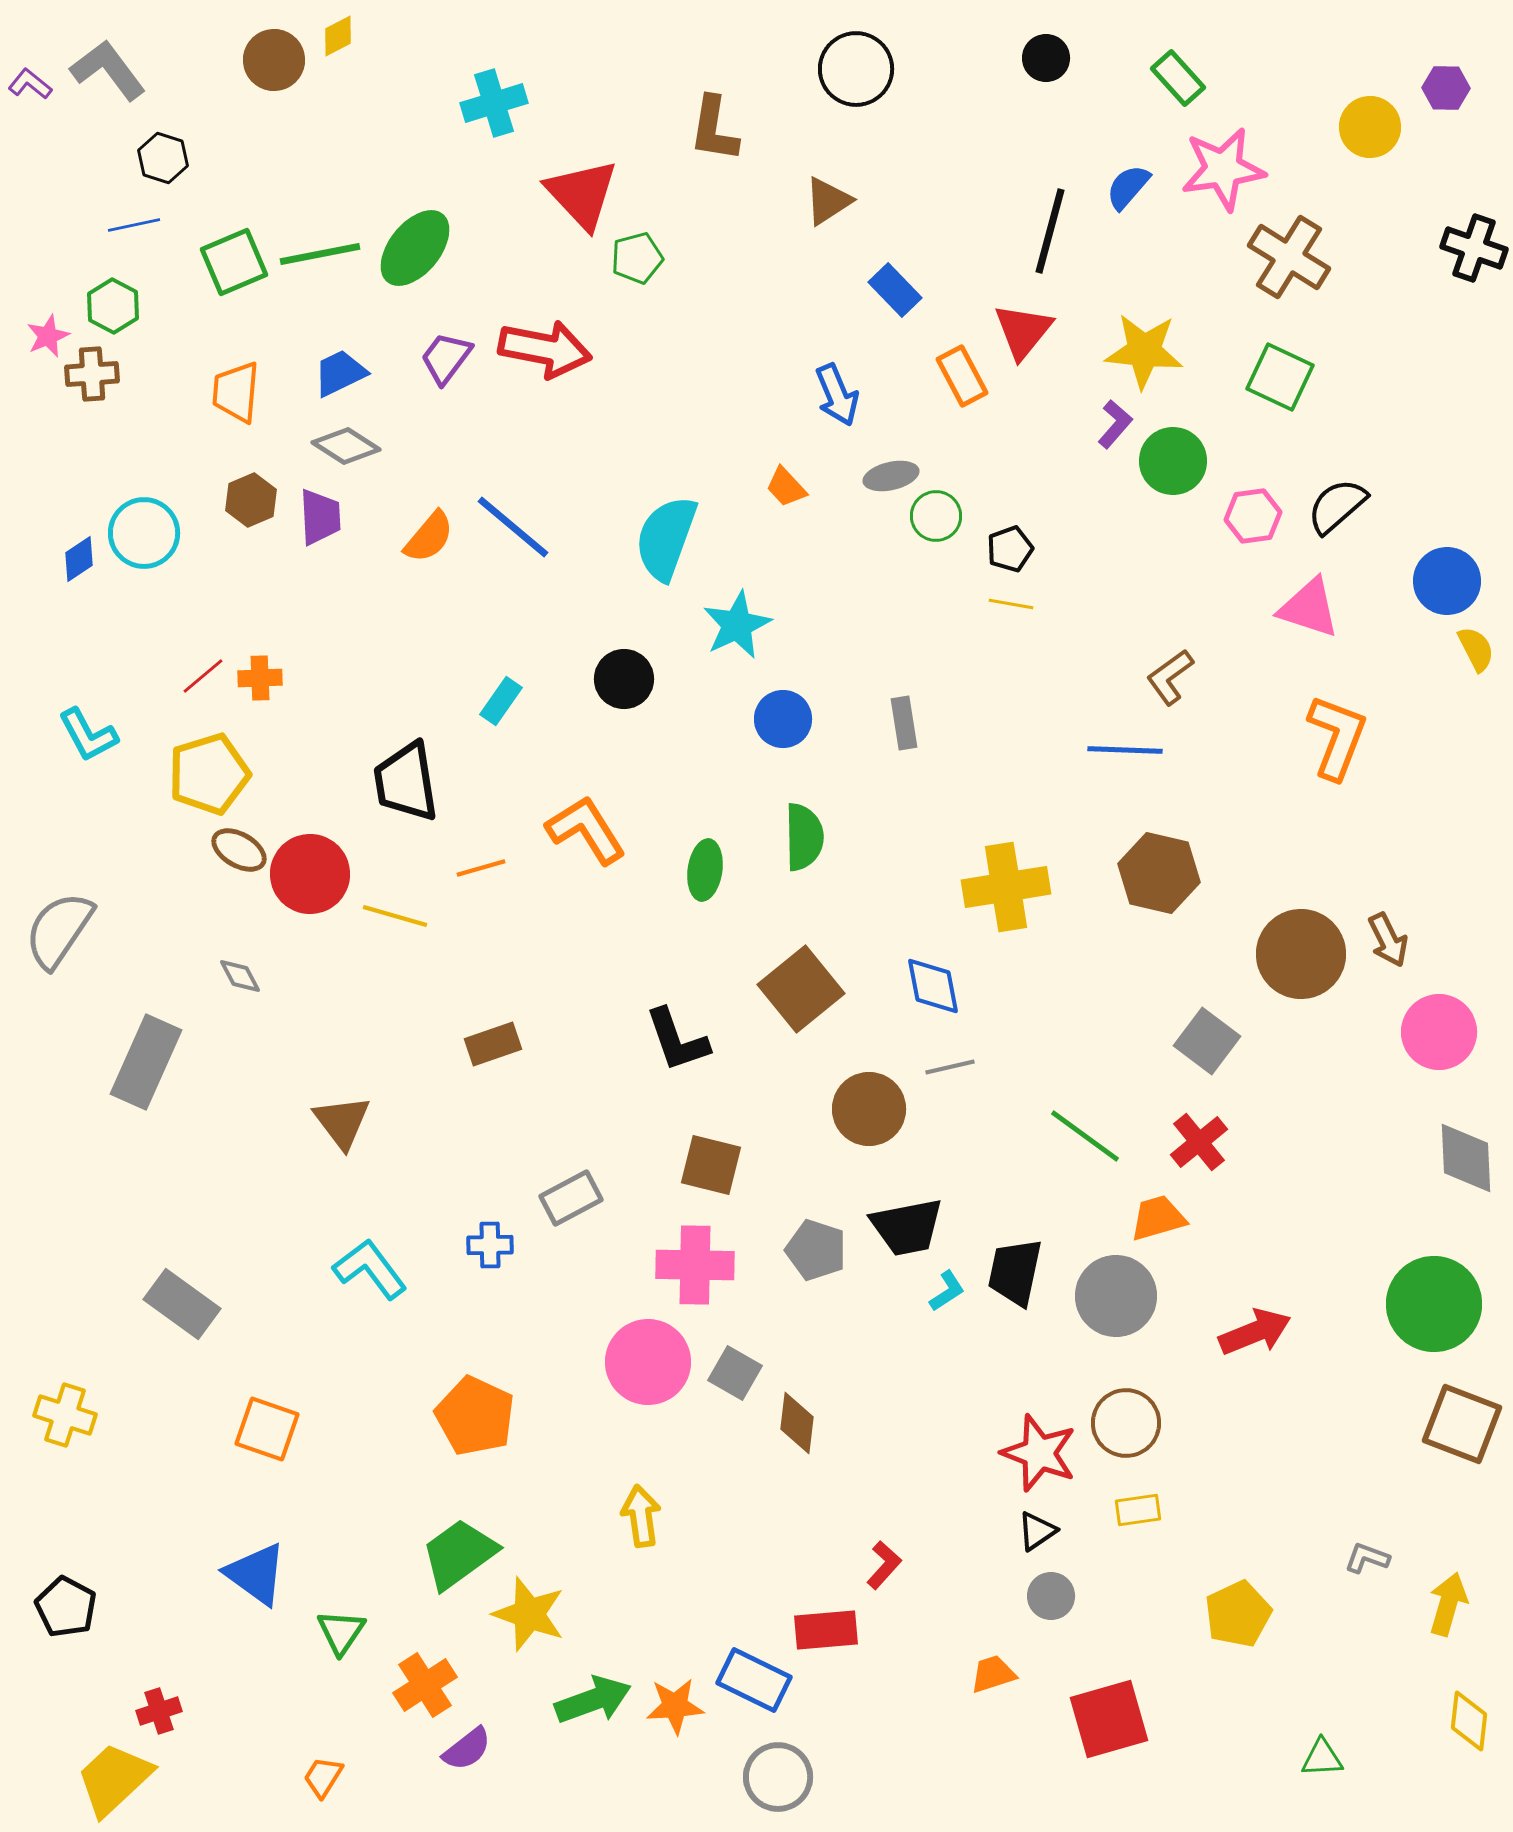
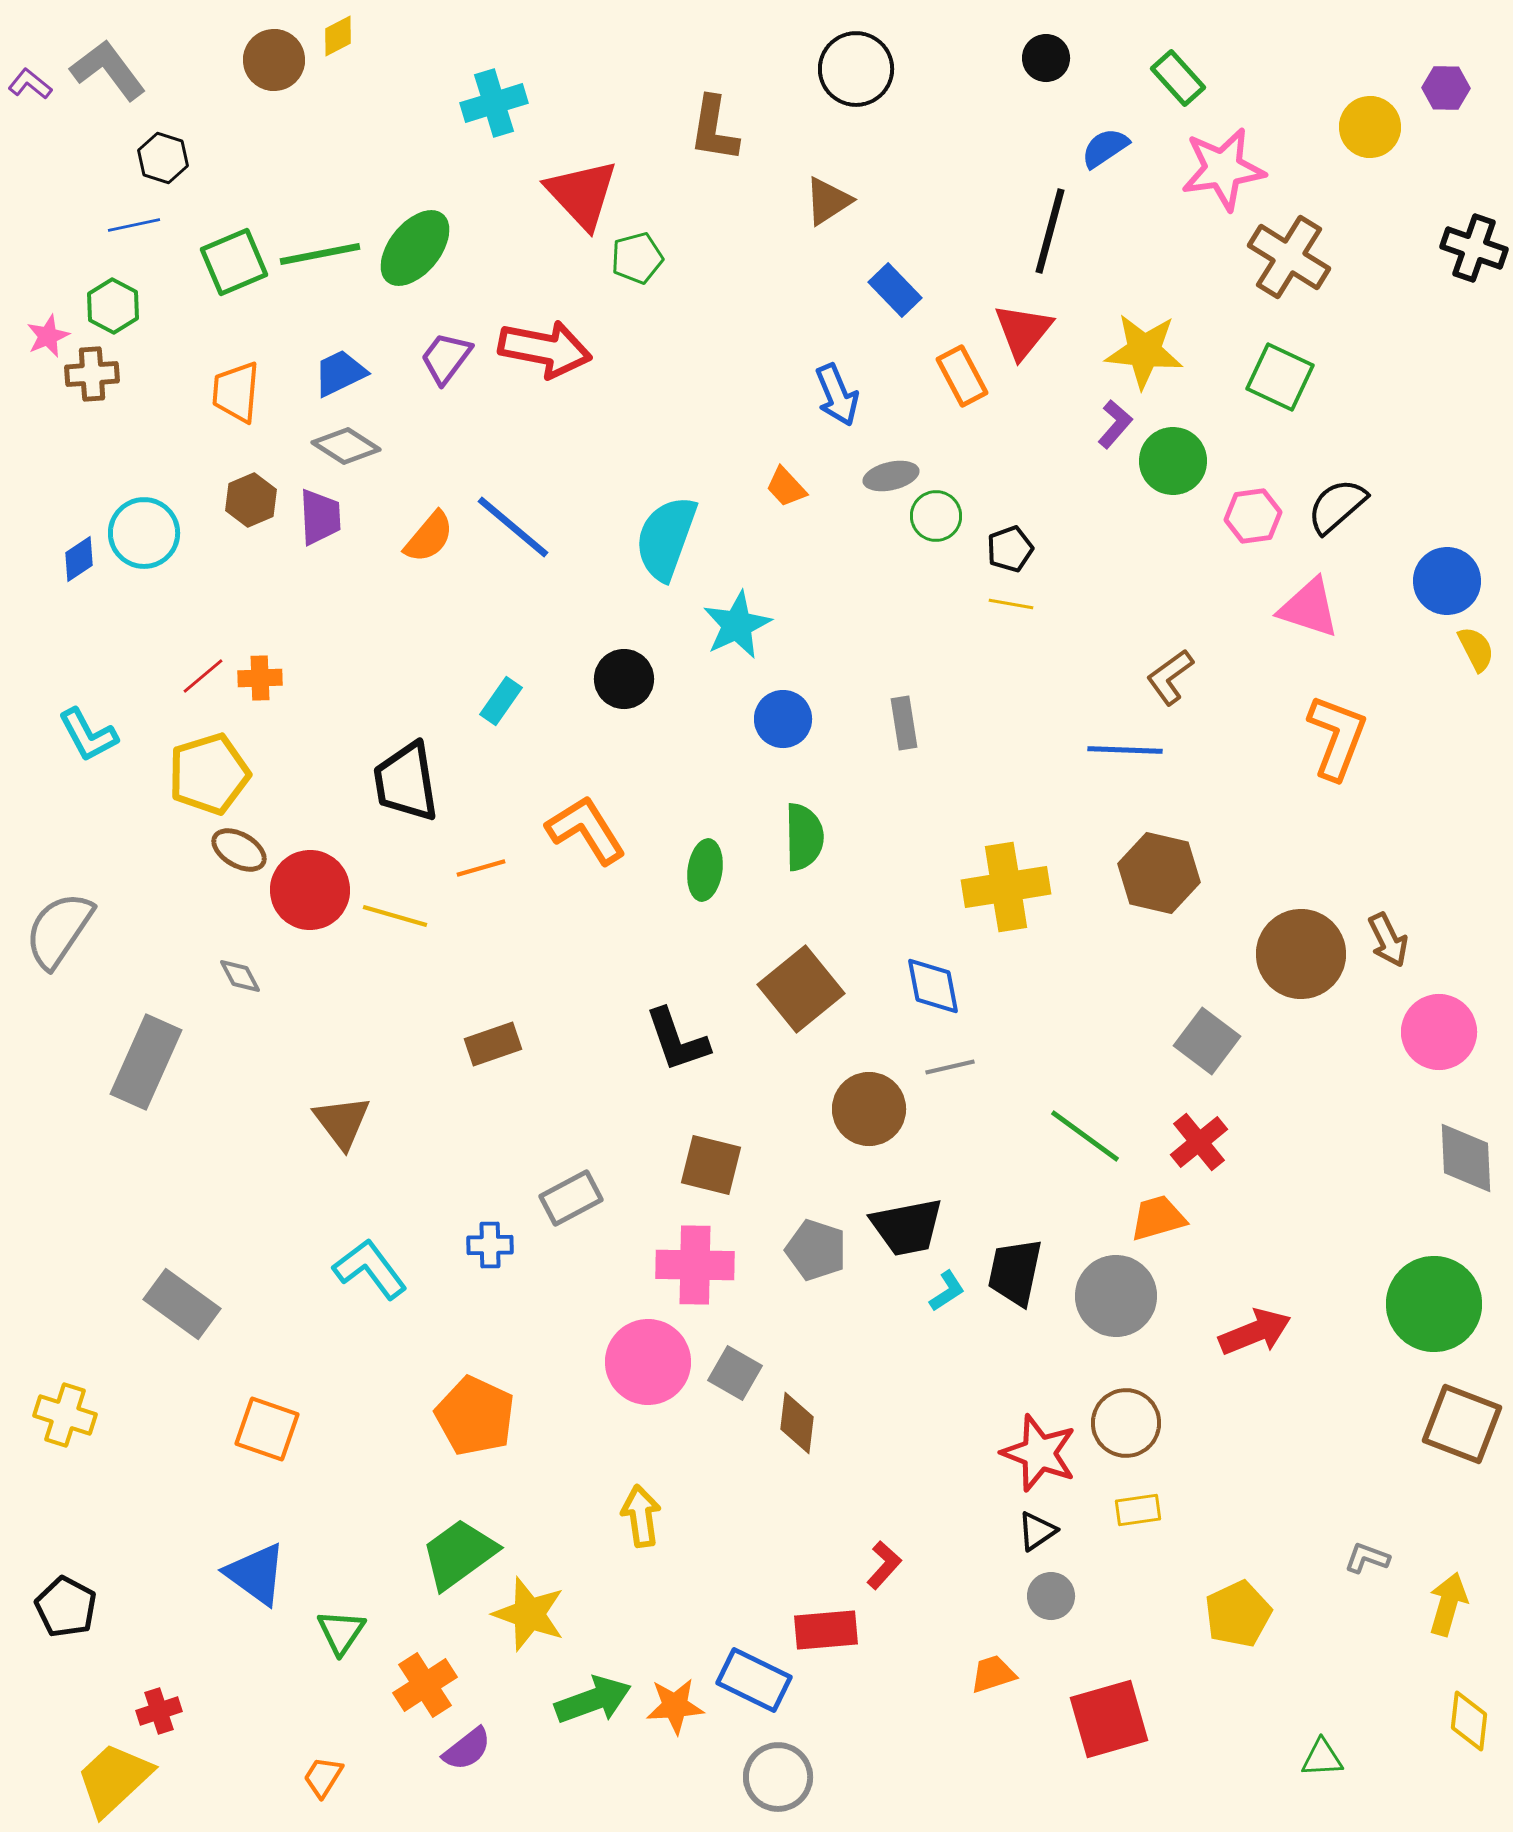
blue semicircle at (1128, 187): moved 23 px left, 39 px up; rotated 15 degrees clockwise
red circle at (310, 874): moved 16 px down
